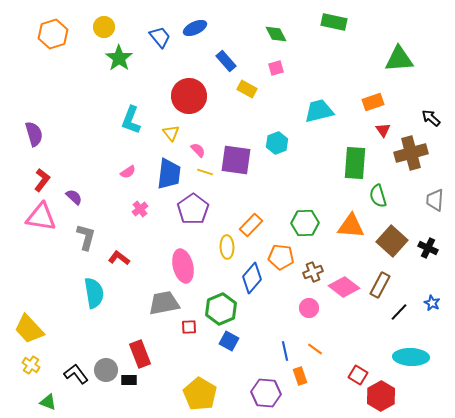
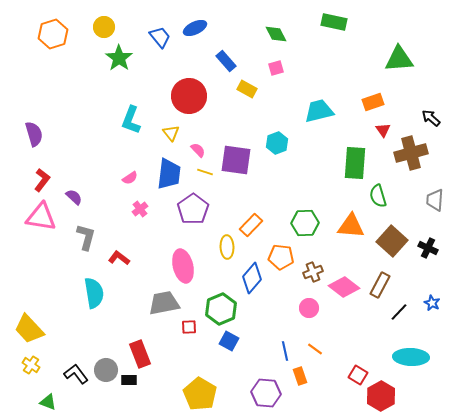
pink semicircle at (128, 172): moved 2 px right, 6 px down
